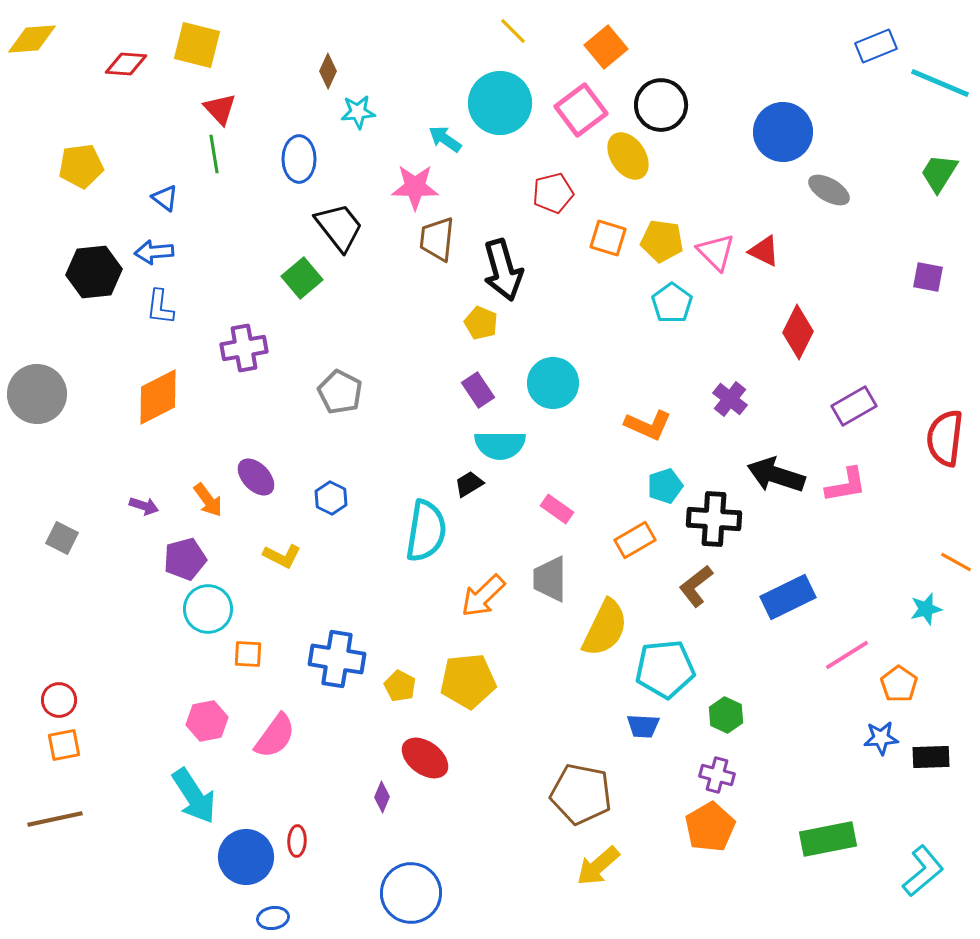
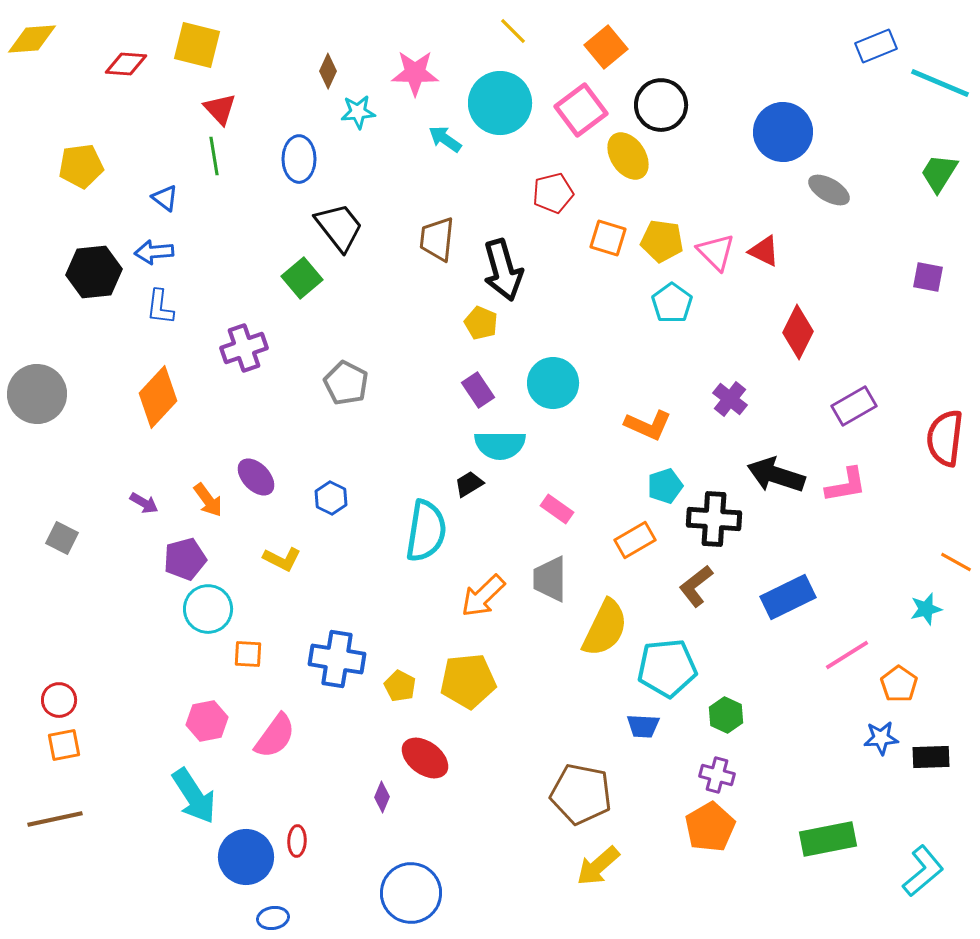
green line at (214, 154): moved 2 px down
pink star at (415, 187): moved 114 px up
purple cross at (244, 348): rotated 9 degrees counterclockwise
gray pentagon at (340, 392): moved 6 px right, 9 px up
orange diamond at (158, 397): rotated 20 degrees counterclockwise
purple arrow at (144, 506): moved 3 px up; rotated 12 degrees clockwise
yellow L-shape at (282, 556): moved 3 px down
cyan pentagon at (665, 669): moved 2 px right, 1 px up
